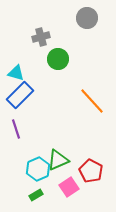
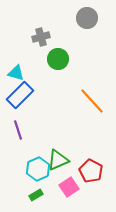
purple line: moved 2 px right, 1 px down
